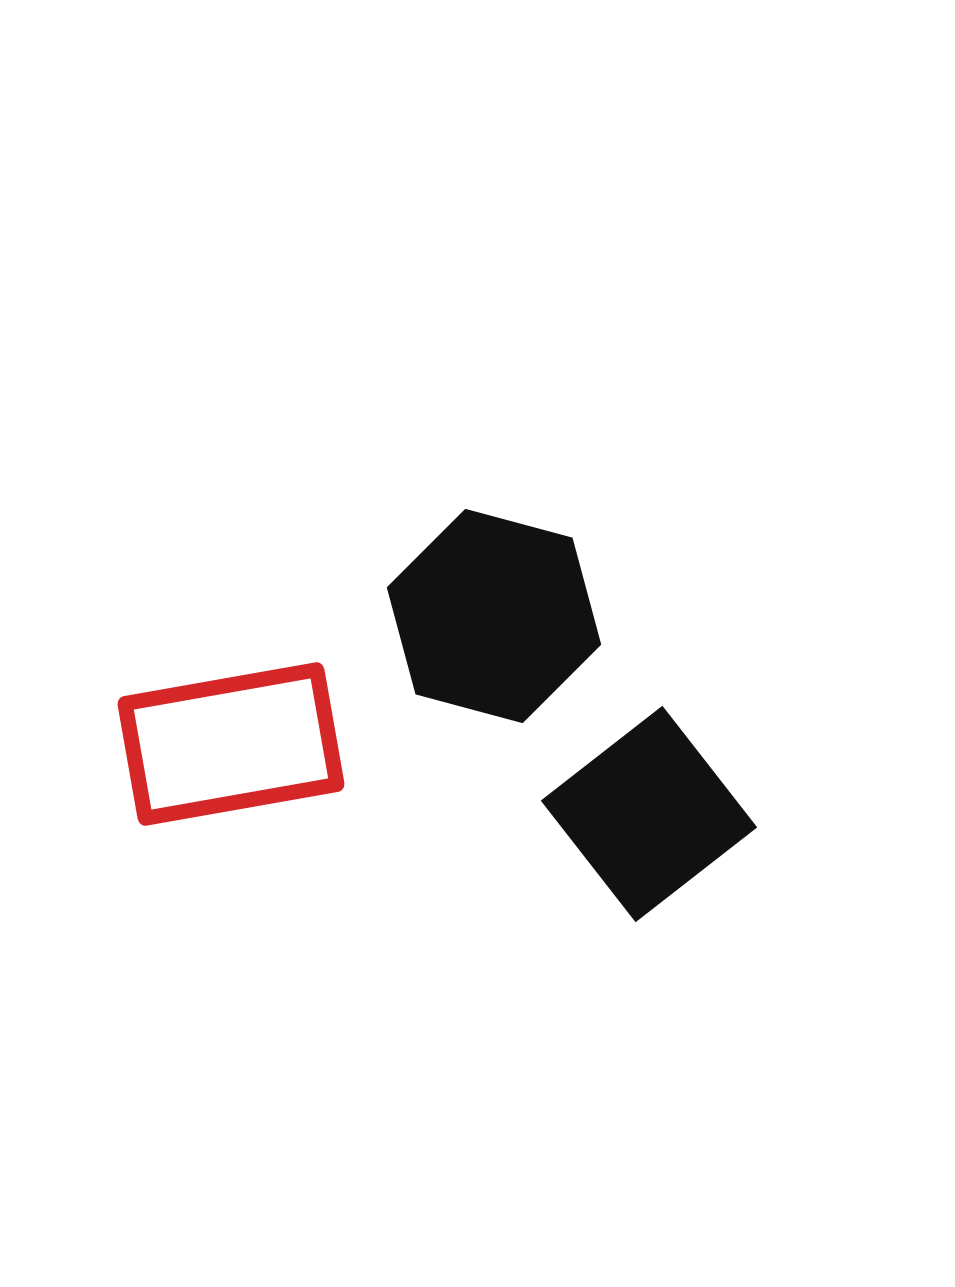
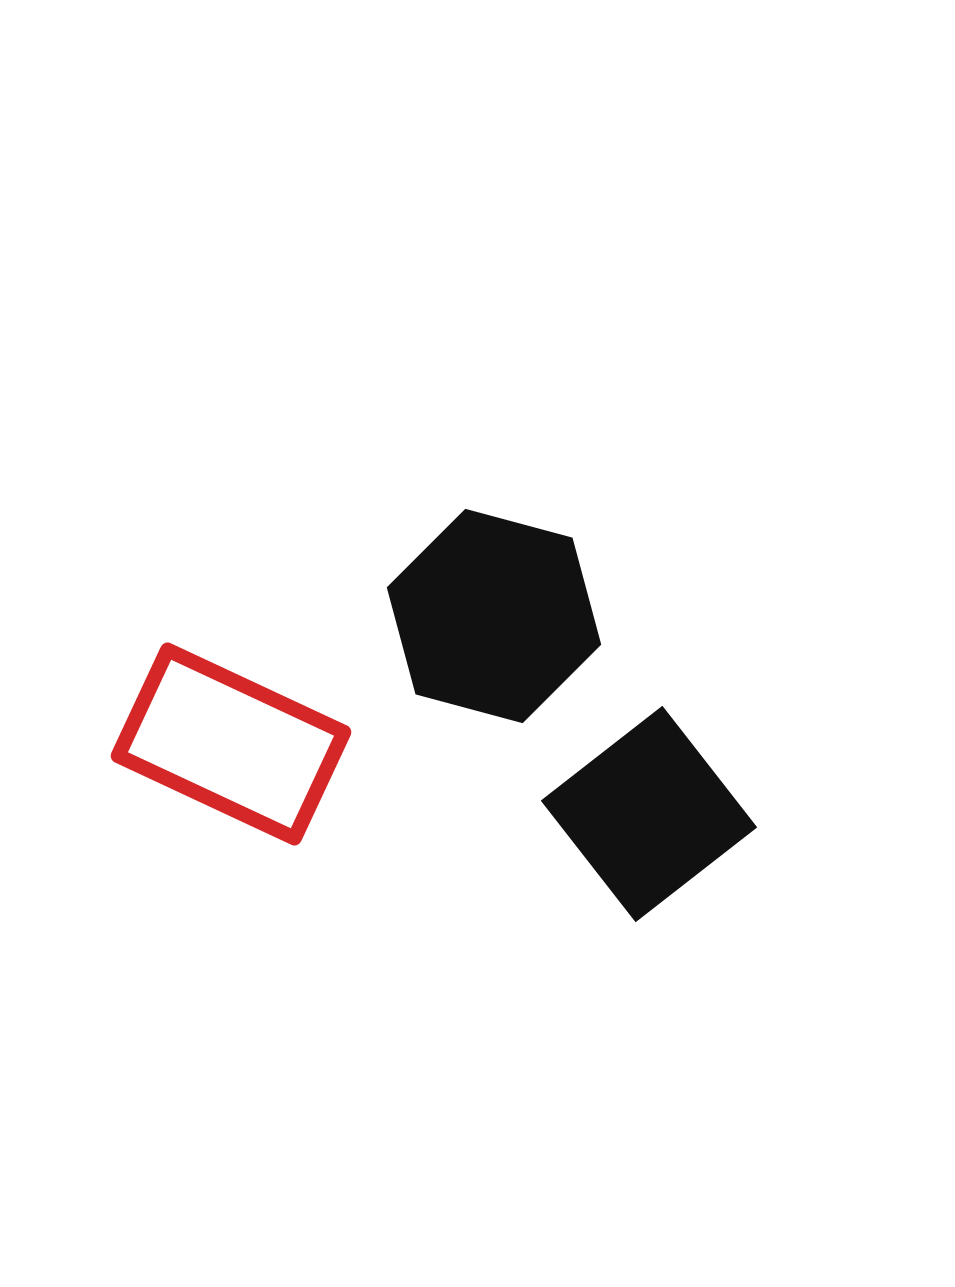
red rectangle: rotated 35 degrees clockwise
